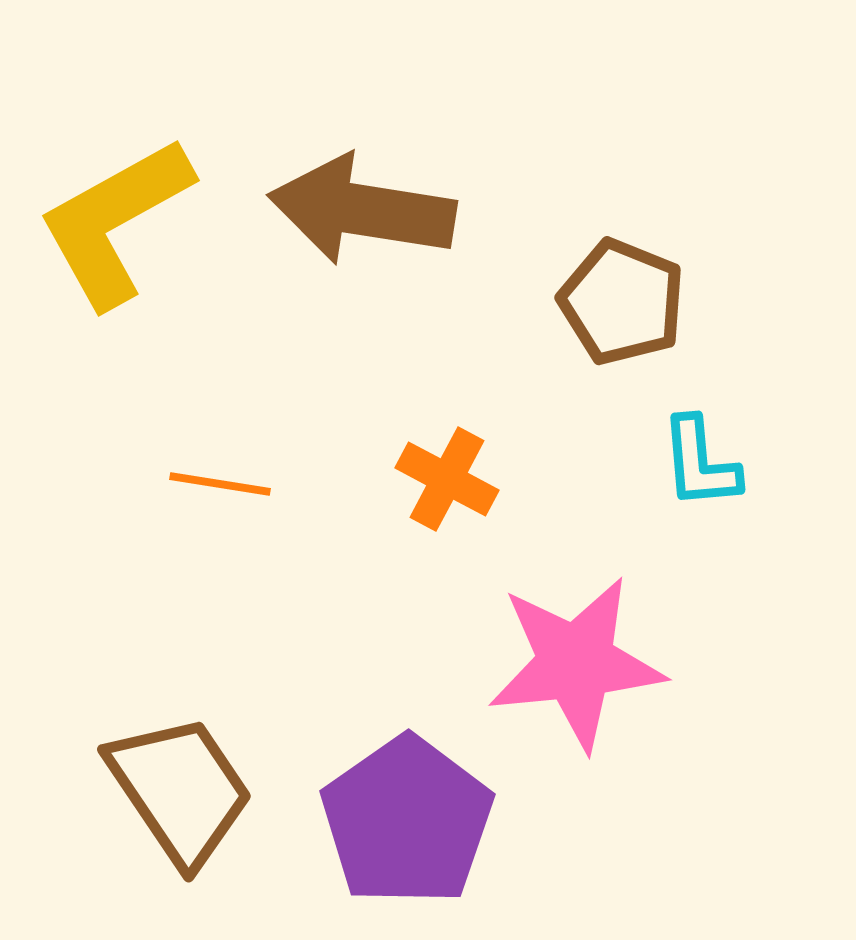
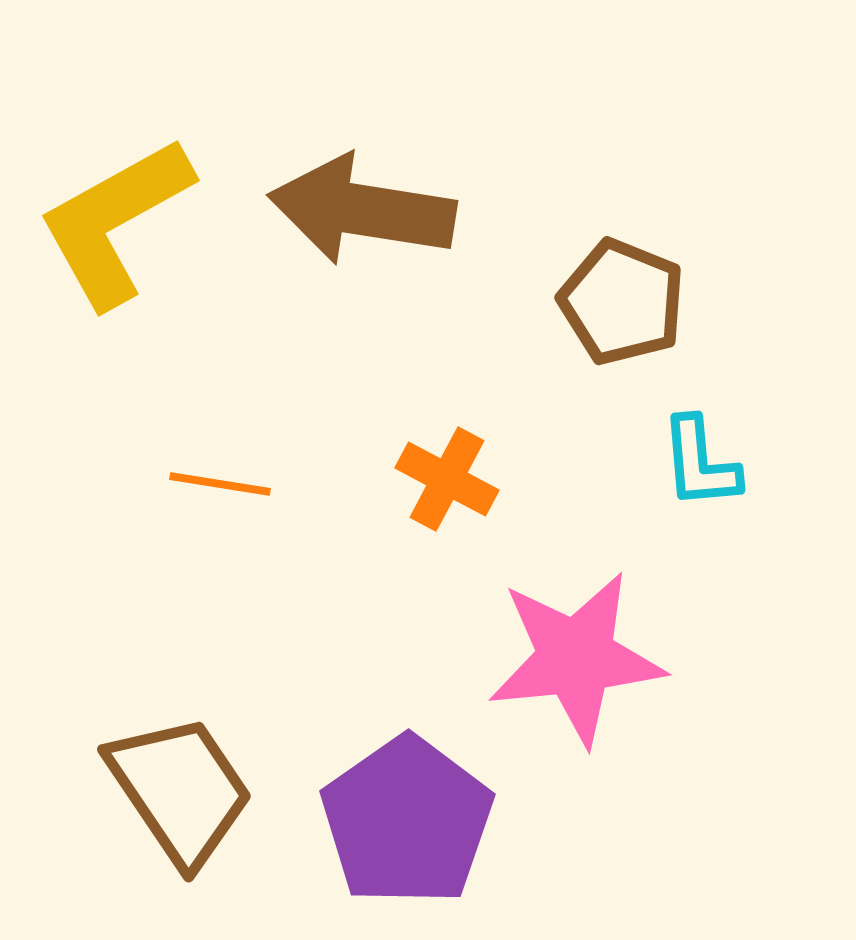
pink star: moved 5 px up
